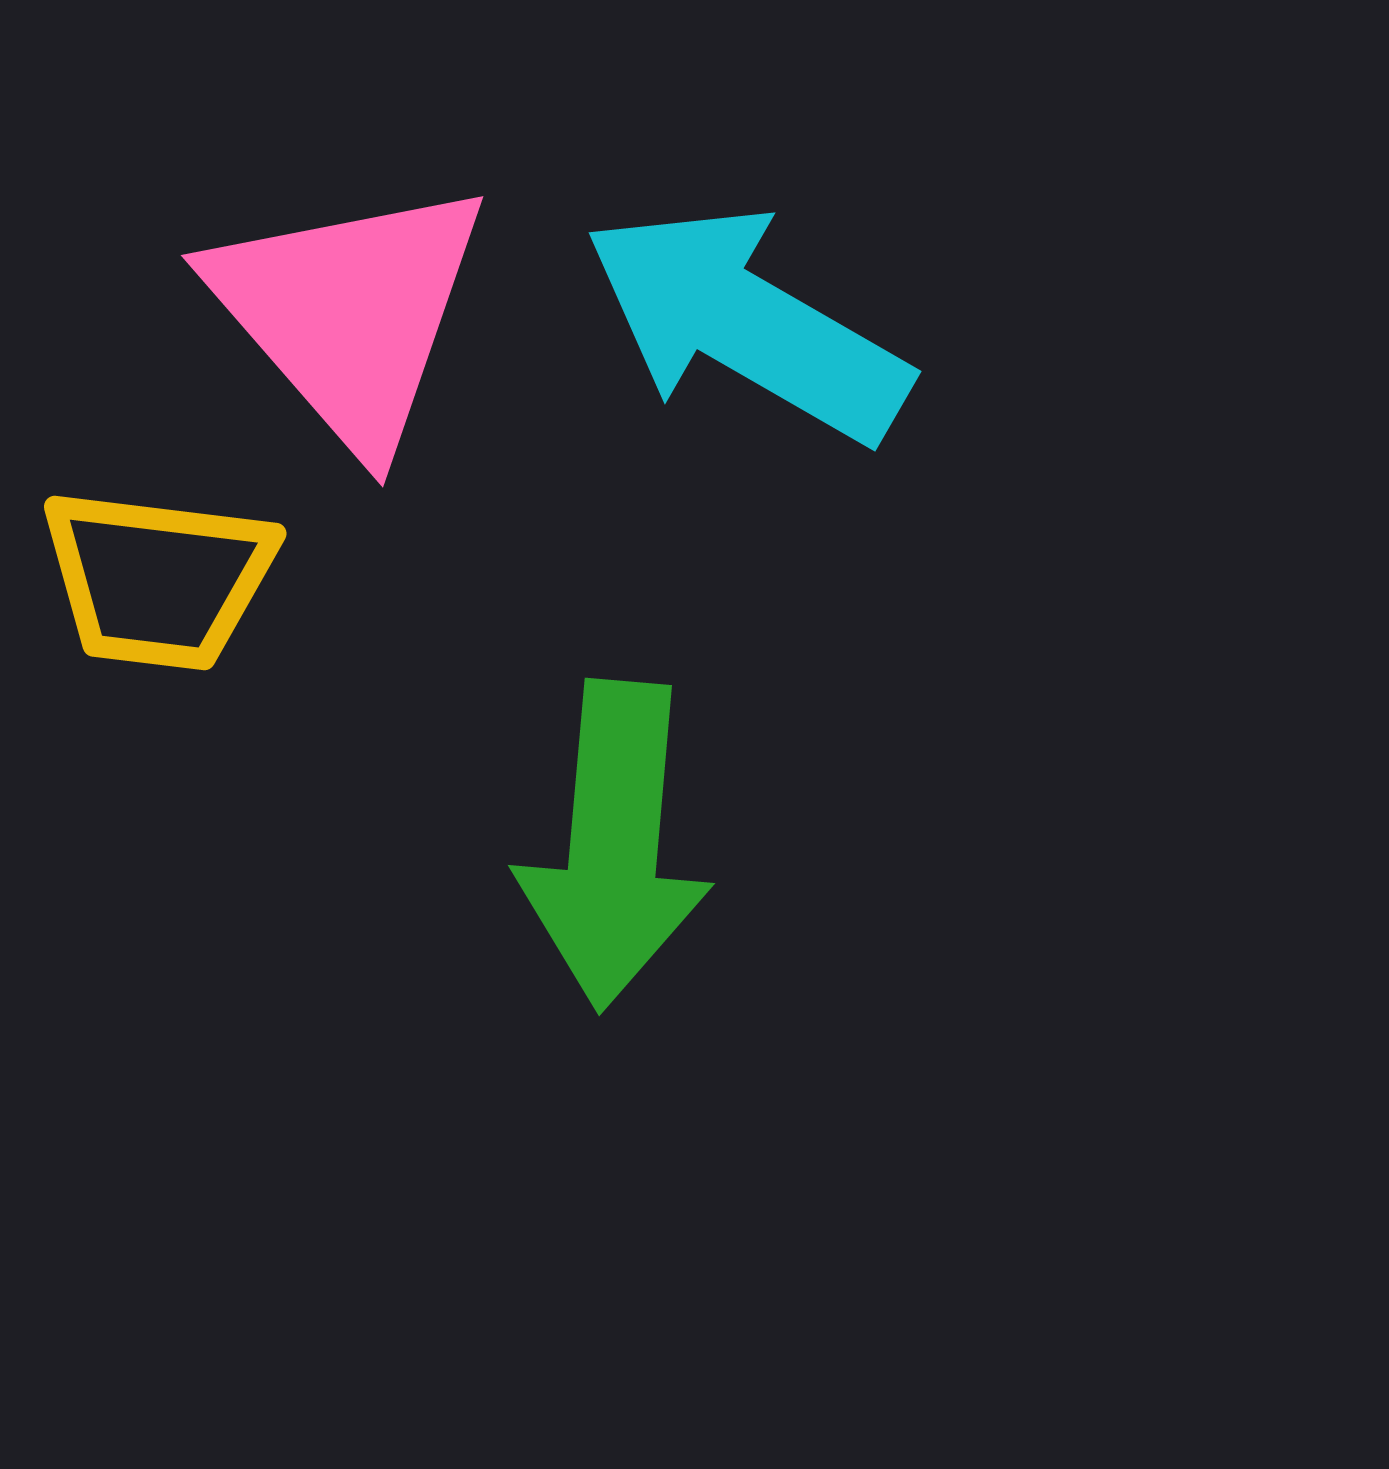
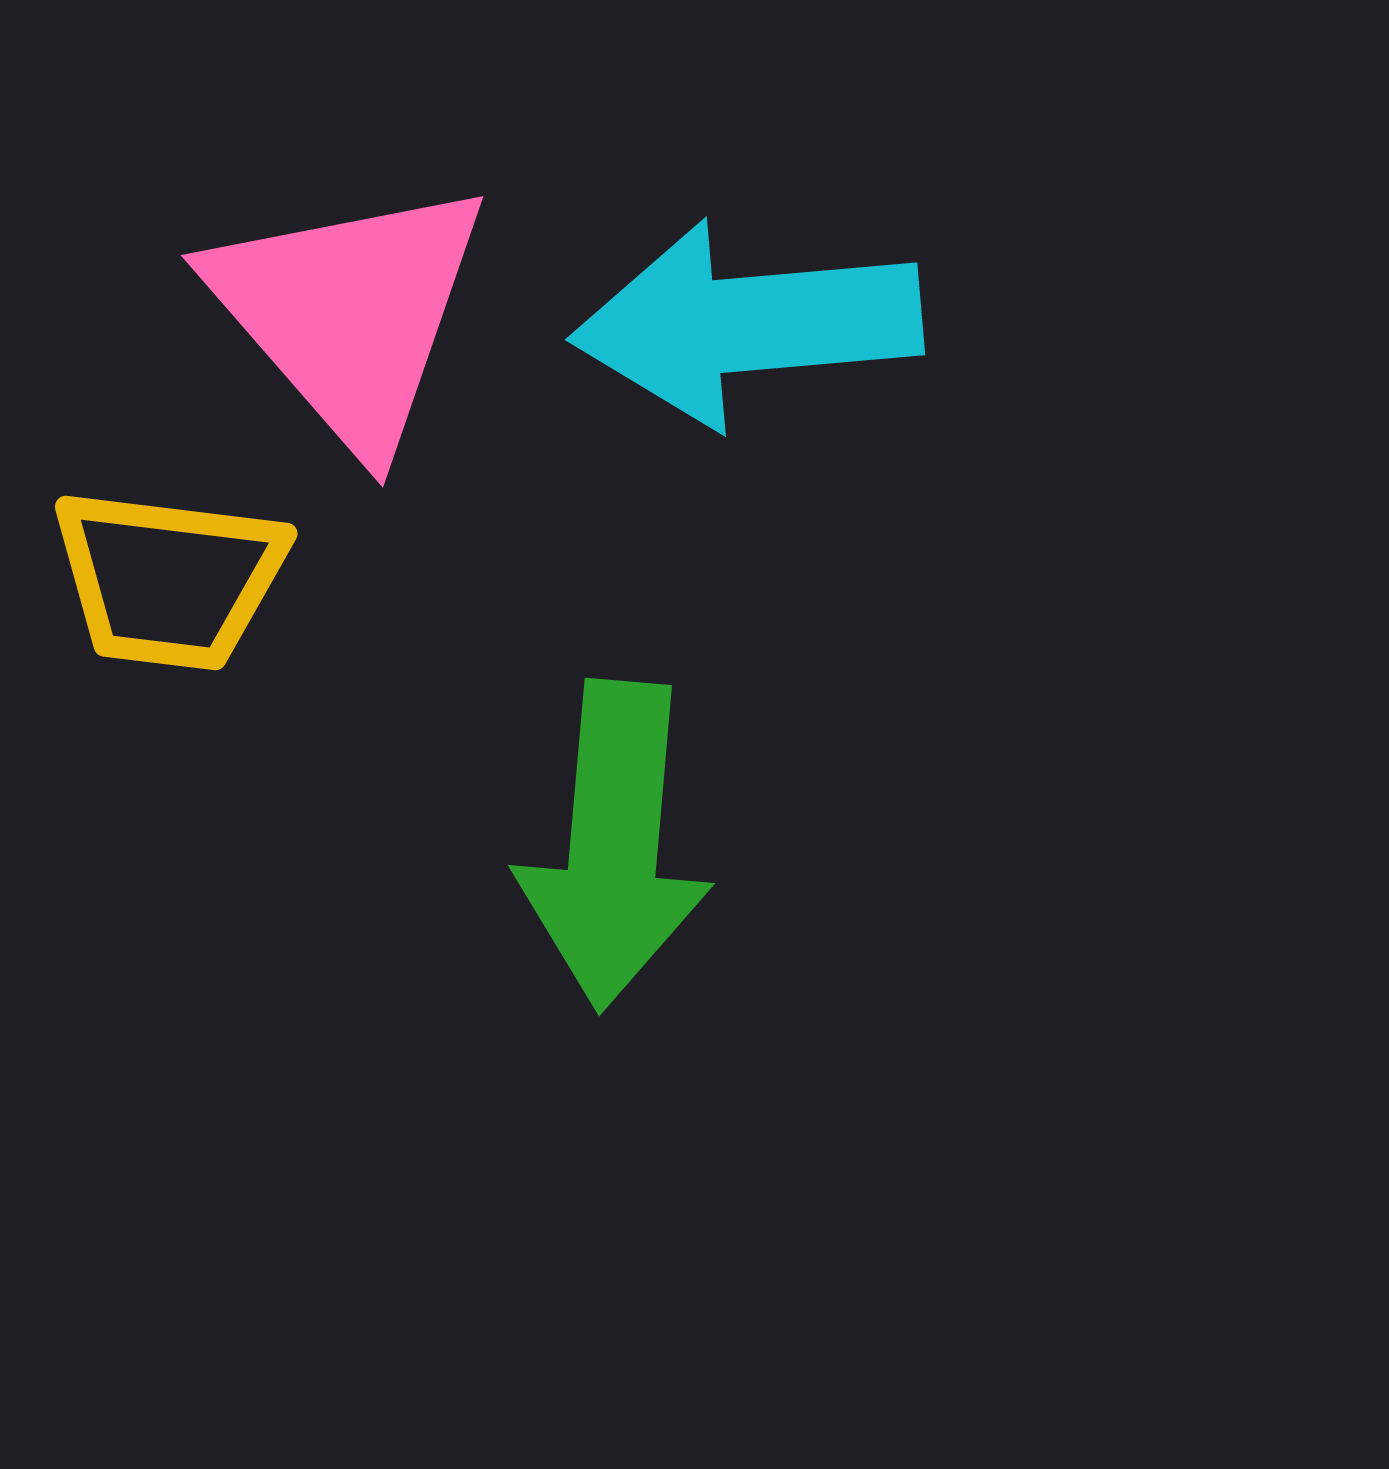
cyan arrow: rotated 35 degrees counterclockwise
yellow trapezoid: moved 11 px right
